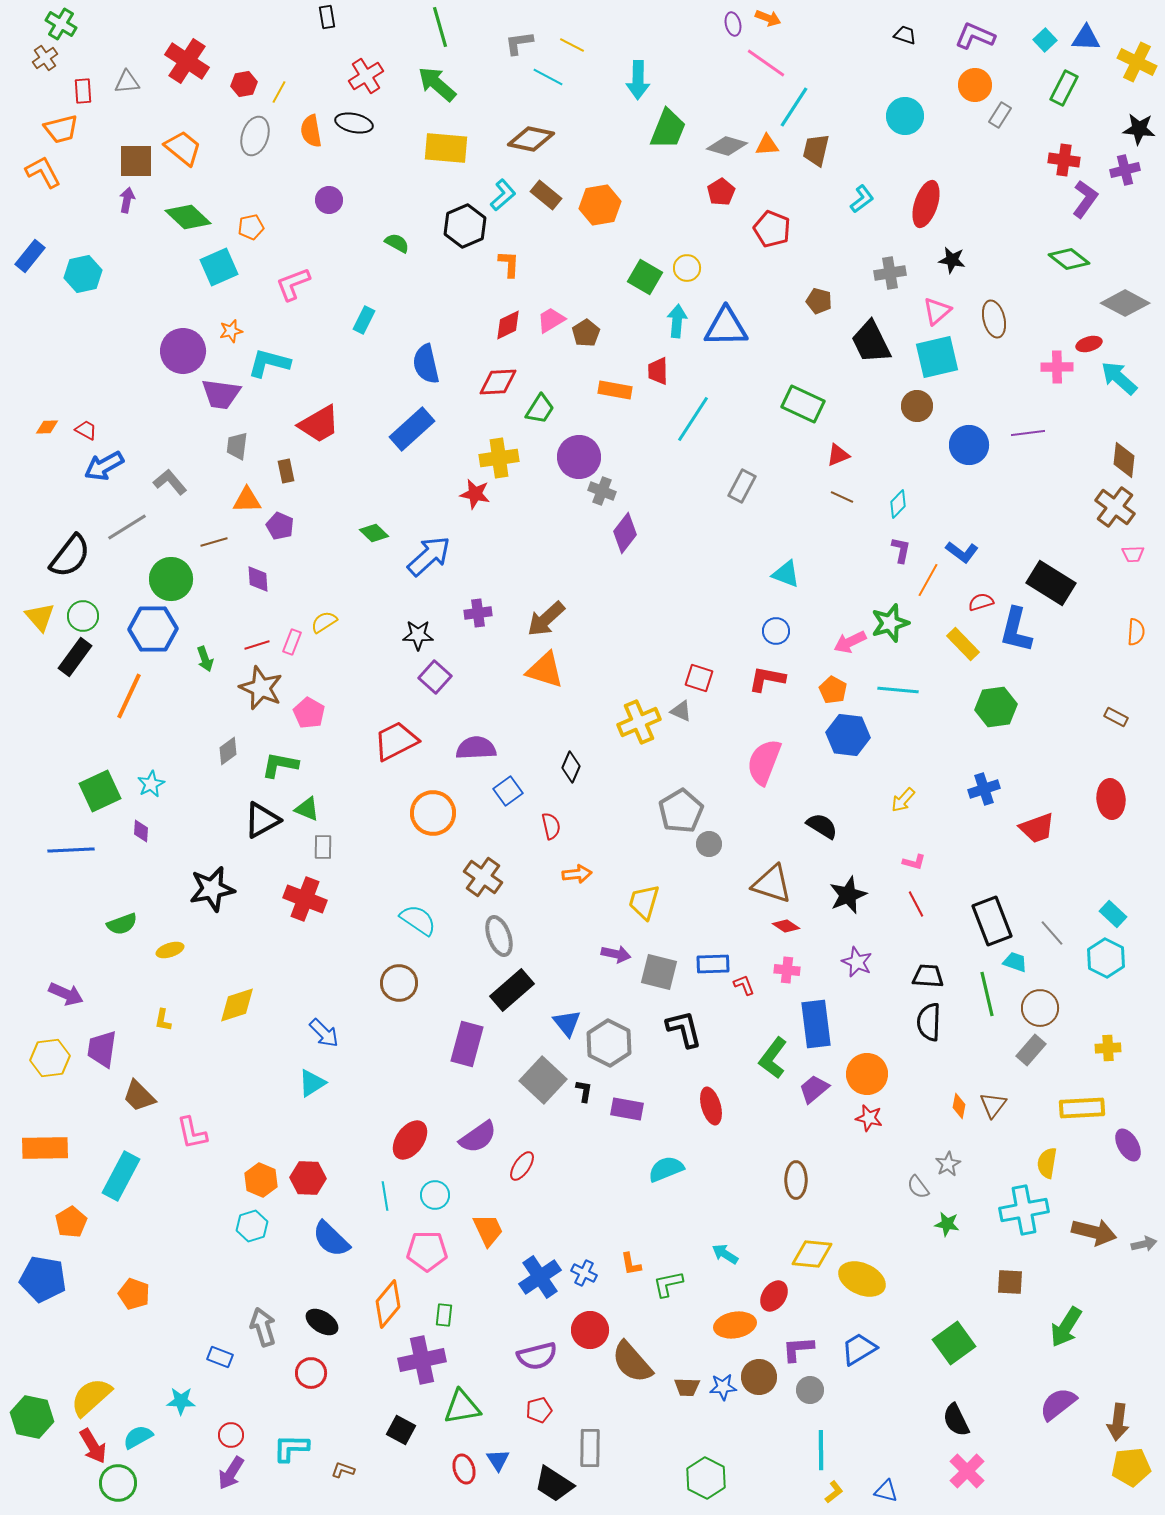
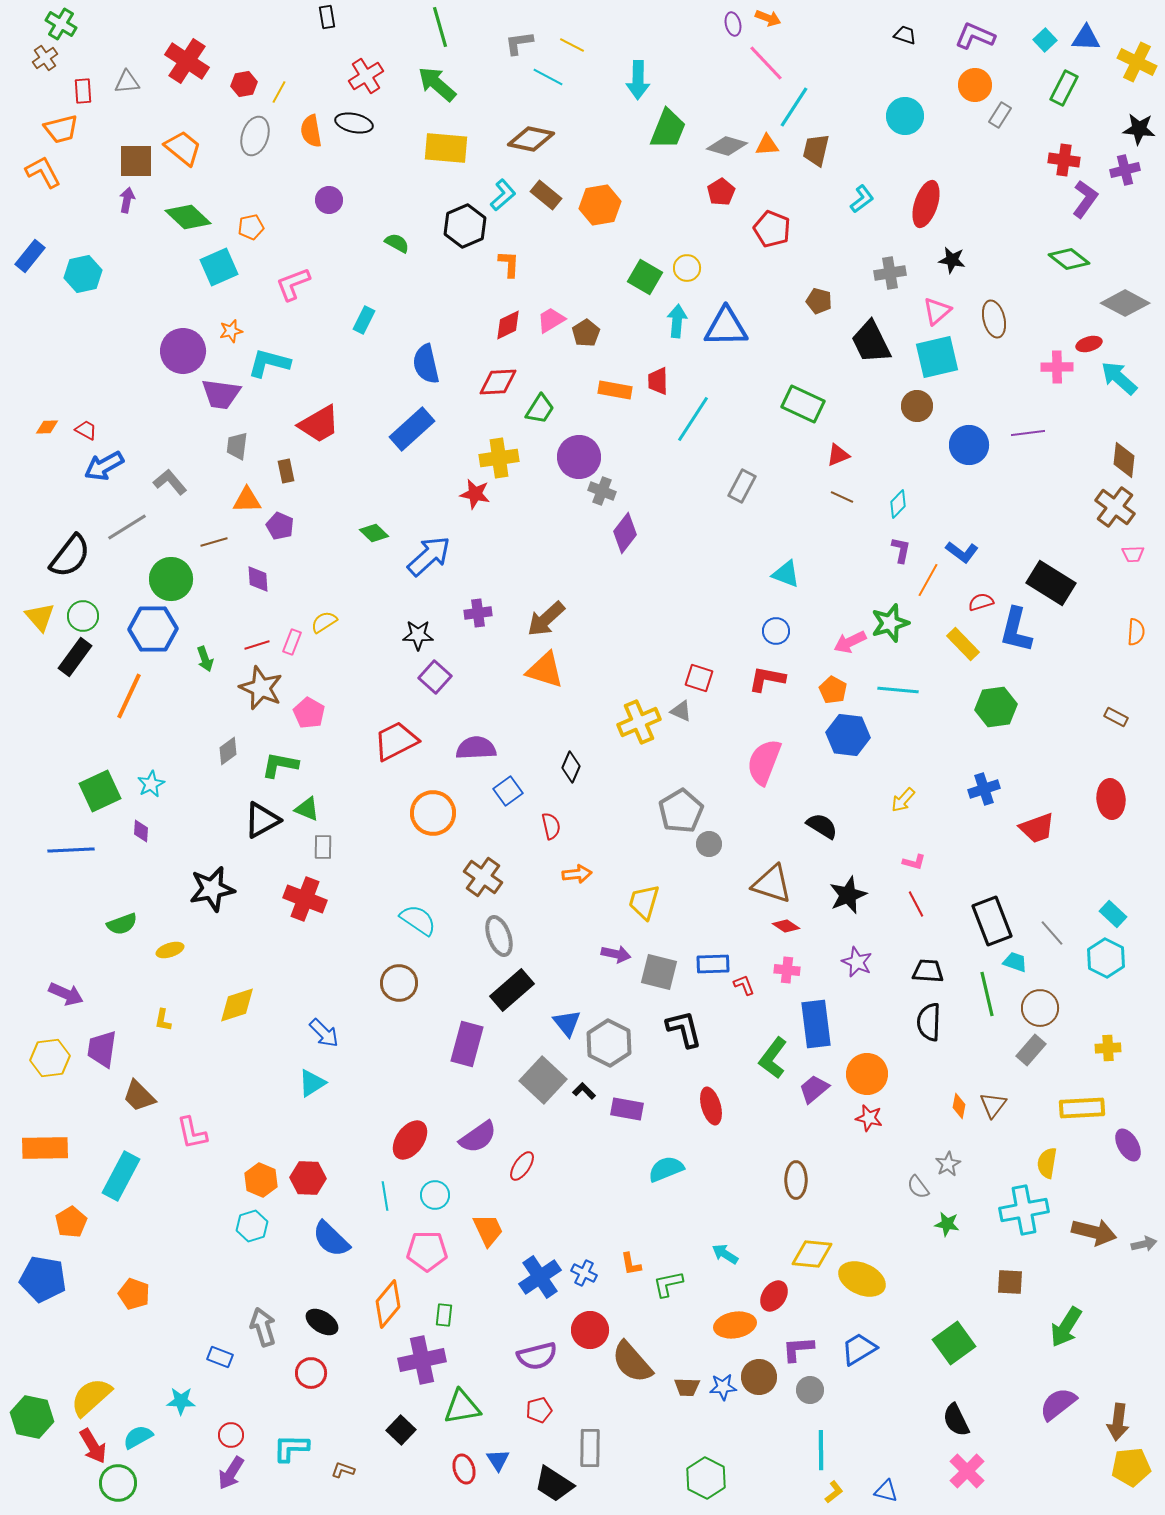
pink line at (766, 63): rotated 12 degrees clockwise
red trapezoid at (658, 371): moved 10 px down
black trapezoid at (928, 976): moved 5 px up
black L-shape at (584, 1091): rotated 55 degrees counterclockwise
black square at (401, 1430): rotated 16 degrees clockwise
